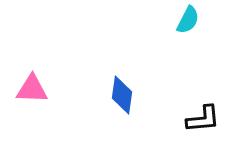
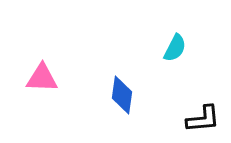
cyan semicircle: moved 13 px left, 28 px down
pink triangle: moved 10 px right, 11 px up
